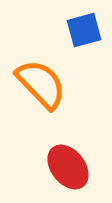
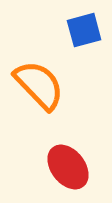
orange semicircle: moved 2 px left, 1 px down
